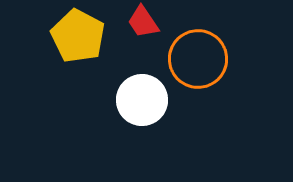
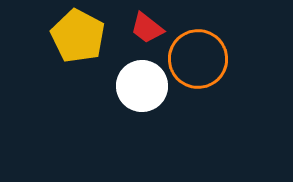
red trapezoid: moved 4 px right, 6 px down; rotated 18 degrees counterclockwise
white circle: moved 14 px up
